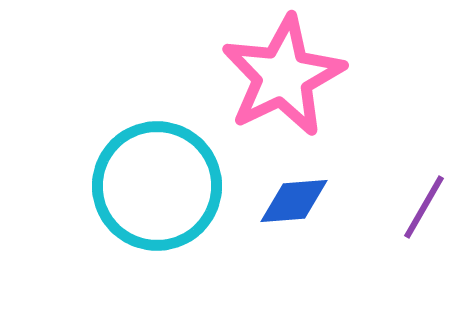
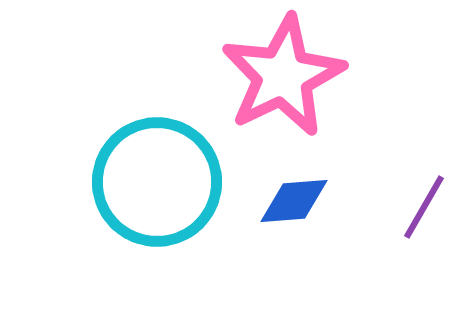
cyan circle: moved 4 px up
